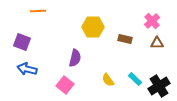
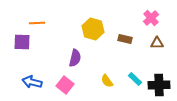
orange line: moved 1 px left, 12 px down
pink cross: moved 1 px left, 3 px up
yellow hexagon: moved 2 px down; rotated 15 degrees clockwise
purple square: rotated 18 degrees counterclockwise
blue arrow: moved 5 px right, 13 px down
yellow semicircle: moved 1 px left, 1 px down
black cross: moved 1 px up; rotated 30 degrees clockwise
